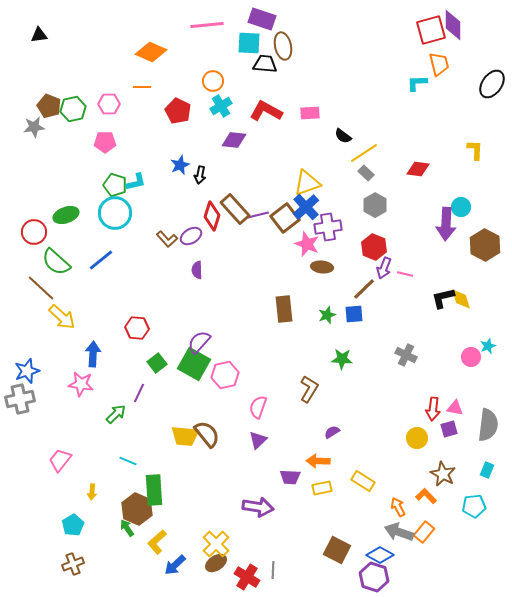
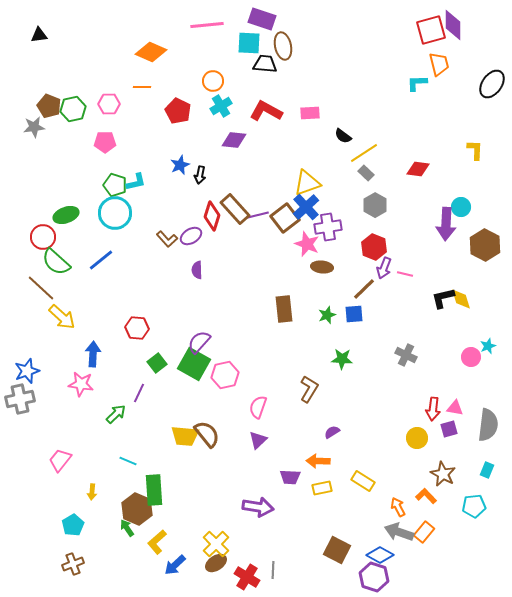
red circle at (34, 232): moved 9 px right, 5 px down
